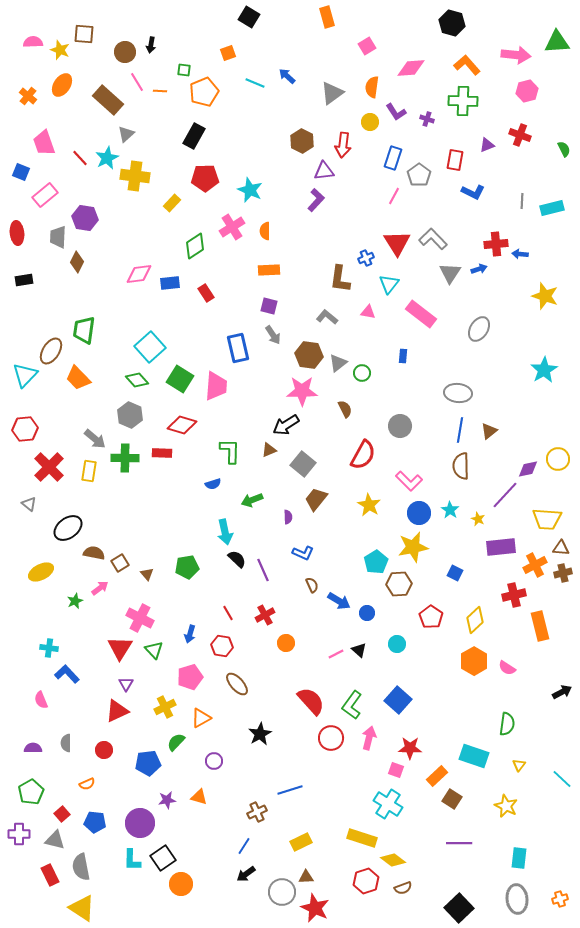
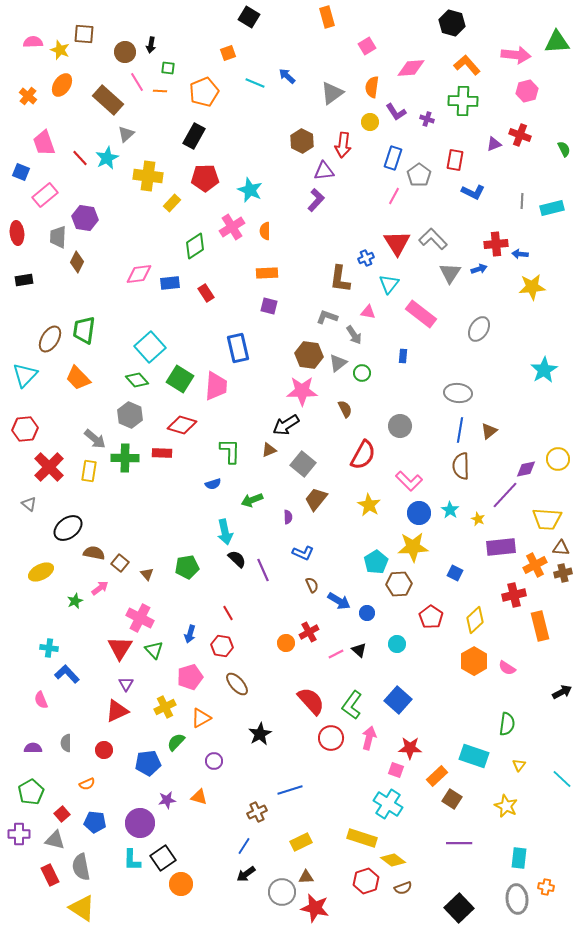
green square at (184, 70): moved 16 px left, 2 px up
purple triangle at (487, 145): moved 7 px right, 1 px up
yellow cross at (135, 176): moved 13 px right
orange rectangle at (269, 270): moved 2 px left, 3 px down
yellow star at (545, 296): moved 13 px left, 9 px up; rotated 24 degrees counterclockwise
gray L-shape at (327, 317): rotated 20 degrees counterclockwise
gray arrow at (273, 335): moved 81 px right
brown ellipse at (51, 351): moved 1 px left, 12 px up
purple diamond at (528, 469): moved 2 px left
yellow star at (413, 547): rotated 8 degrees clockwise
brown square at (120, 563): rotated 18 degrees counterclockwise
red cross at (265, 615): moved 44 px right, 17 px down
orange cross at (560, 899): moved 14 px left, 12 px up; rotated 28 degrees clockwise
red star at (315, 908): rotated 12 degrees counterclockwise
